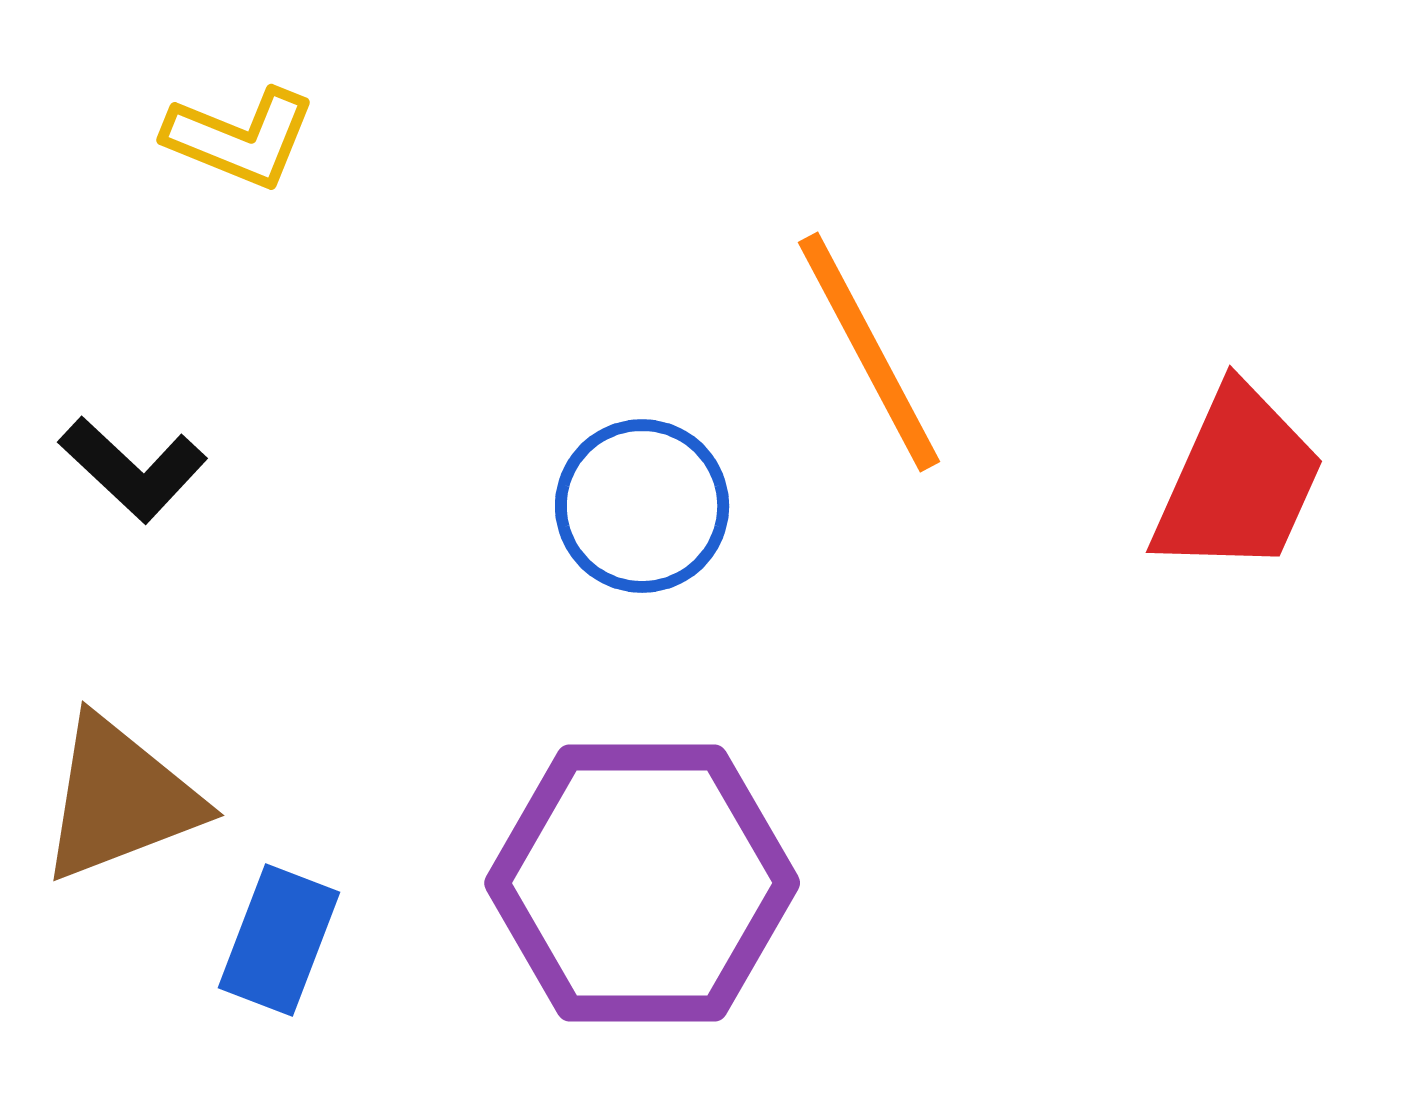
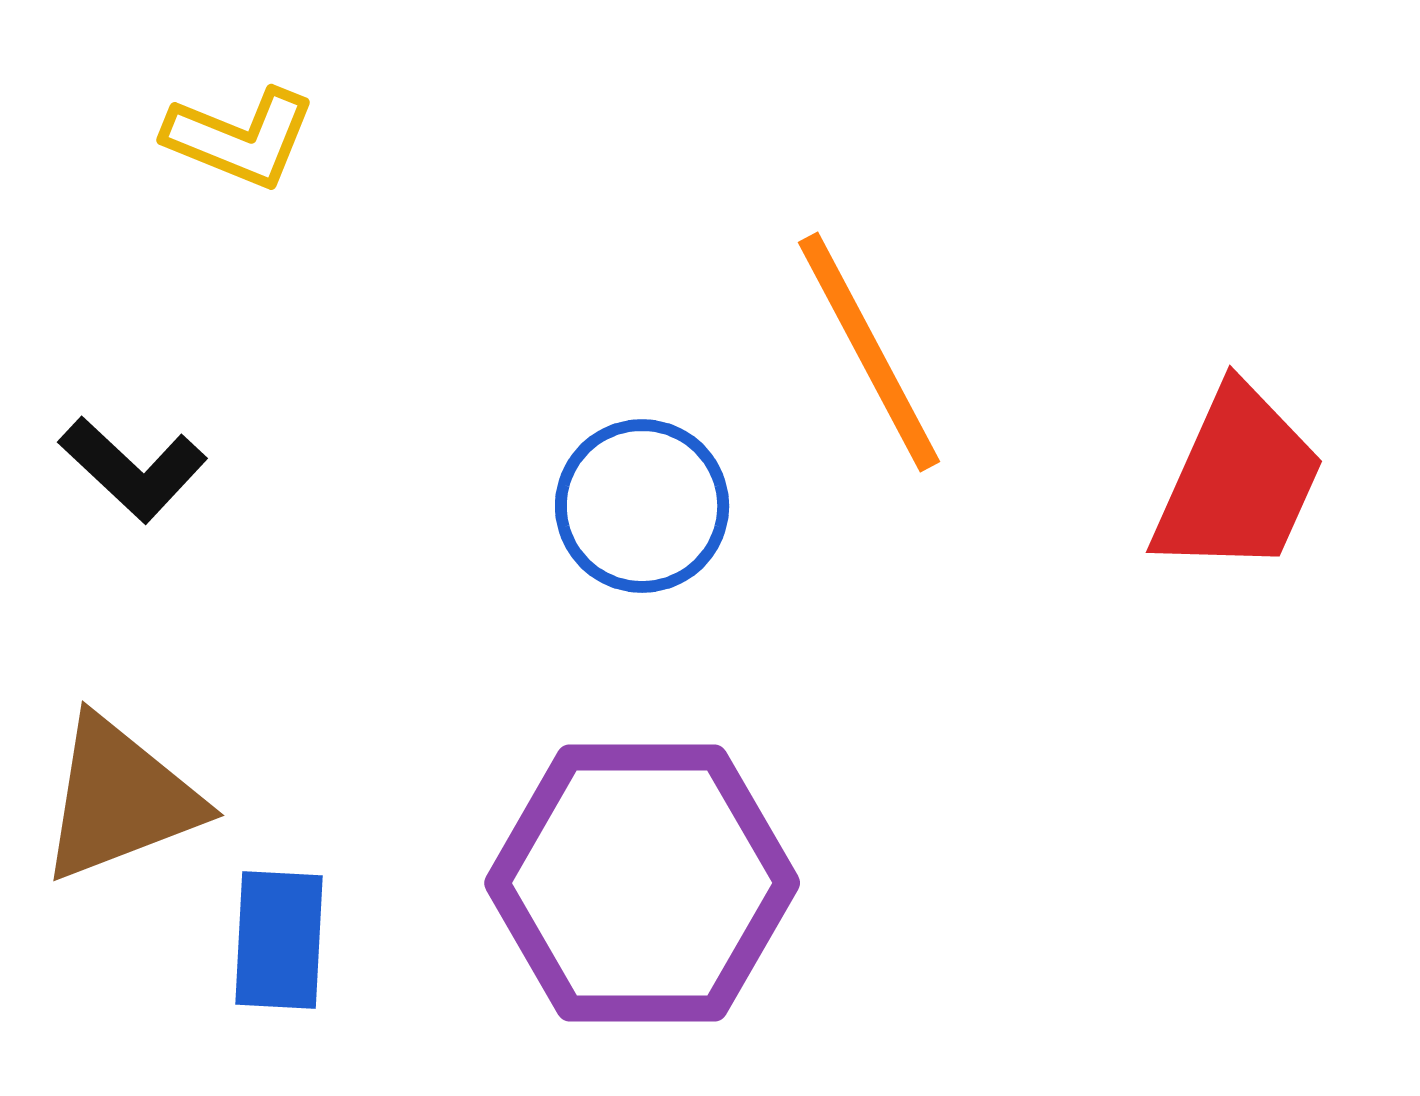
blue rectangle: rotated 18 degrees counterclockwise
